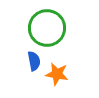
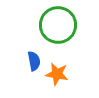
green circle: moved 11 px right, 3 px up
